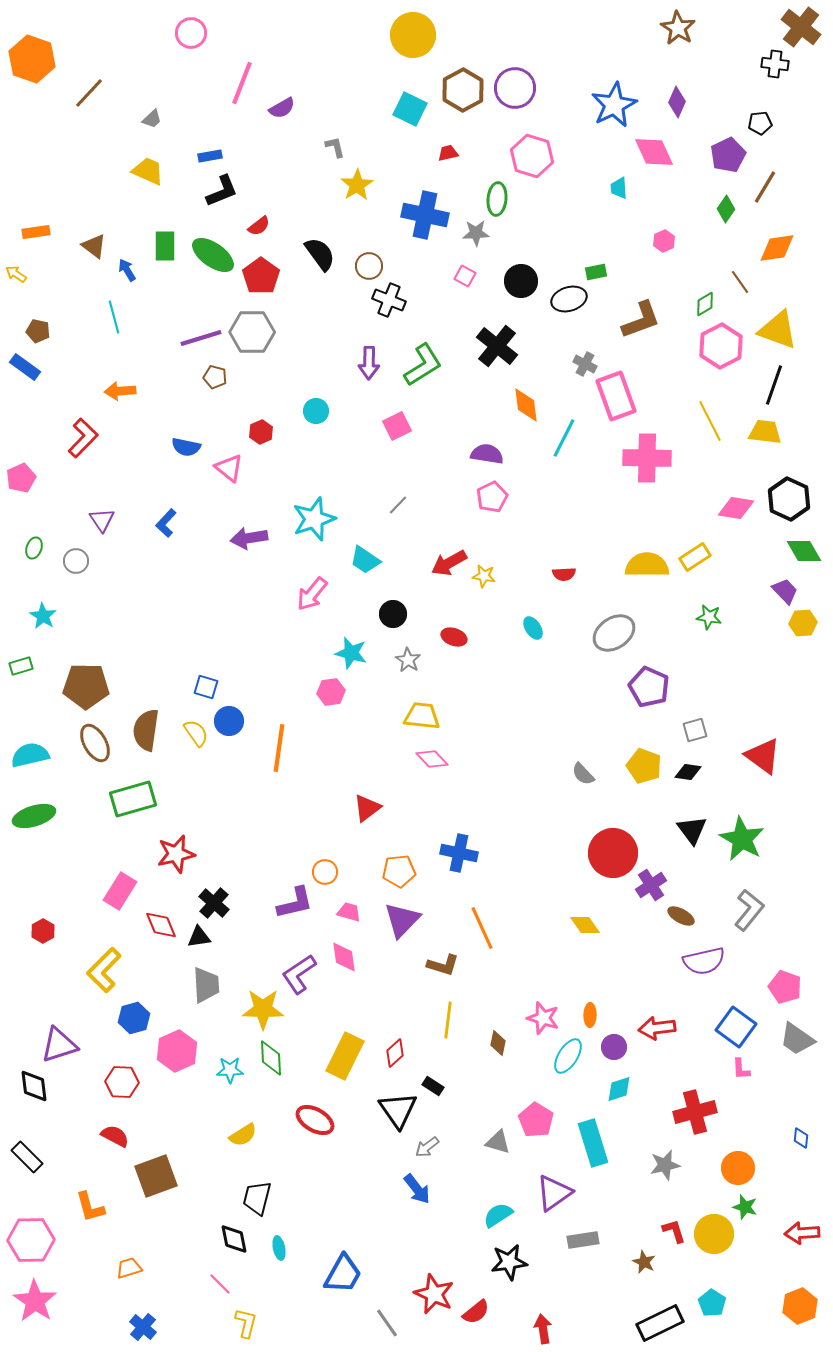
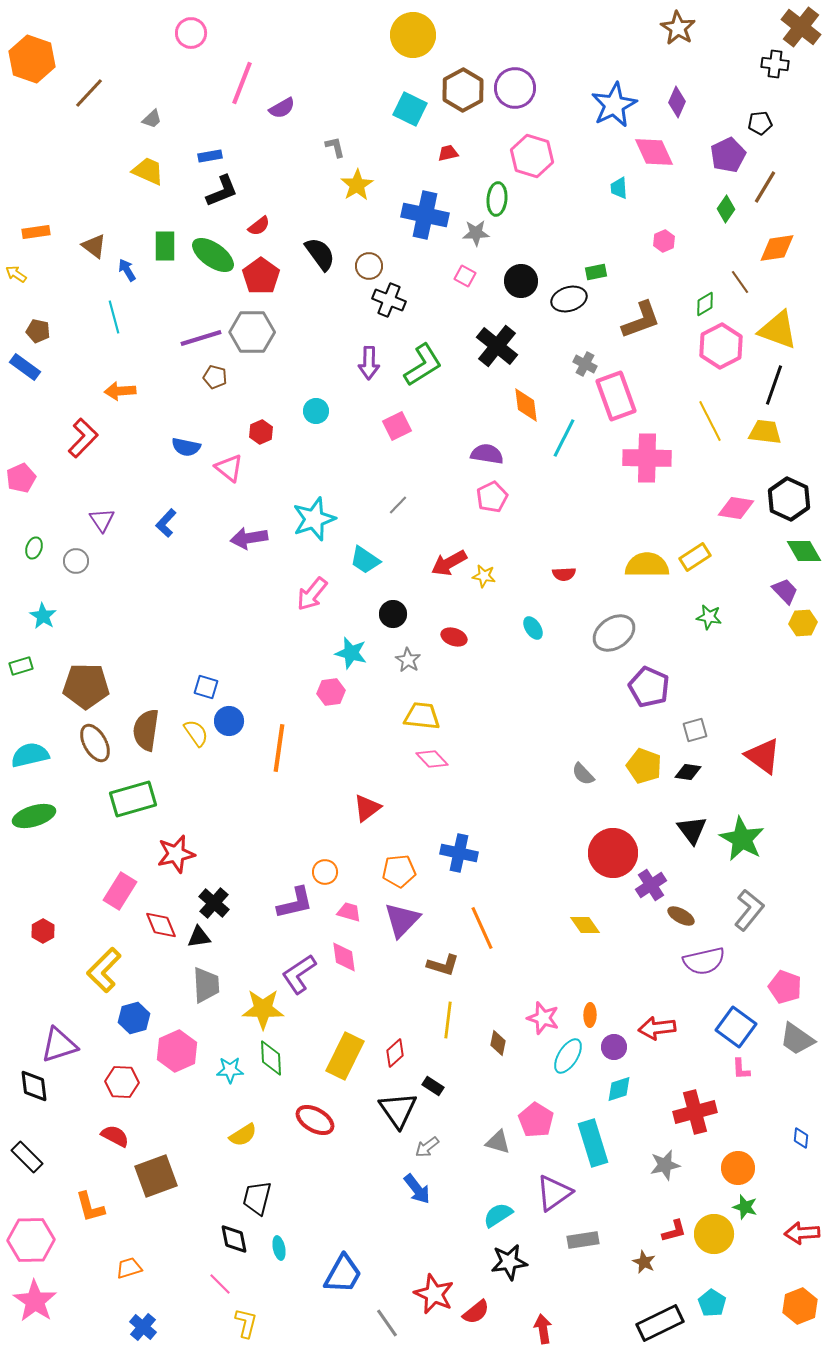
red L-shape at (674, 1231): rotated 92 degrees clockwise
